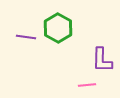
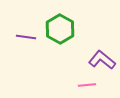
green hexagon: moved 2 px right, 1 px down
purple L-shape: rotated 128 degrees clockwise
